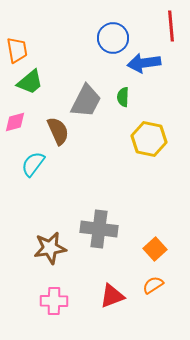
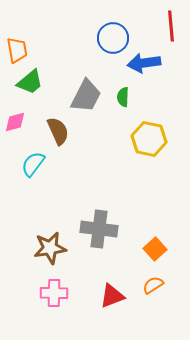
gray trapezoid: moved 5 px up
pink cross: moved 8 px up
